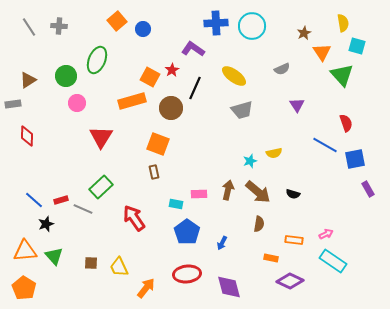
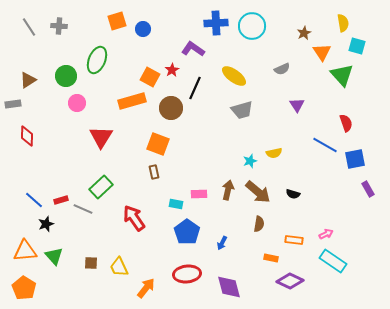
orange square at (117, 21): rotated 24 degrees clockwise
